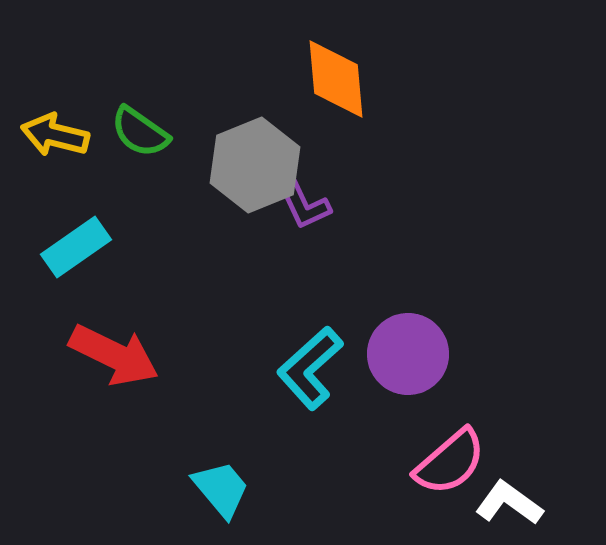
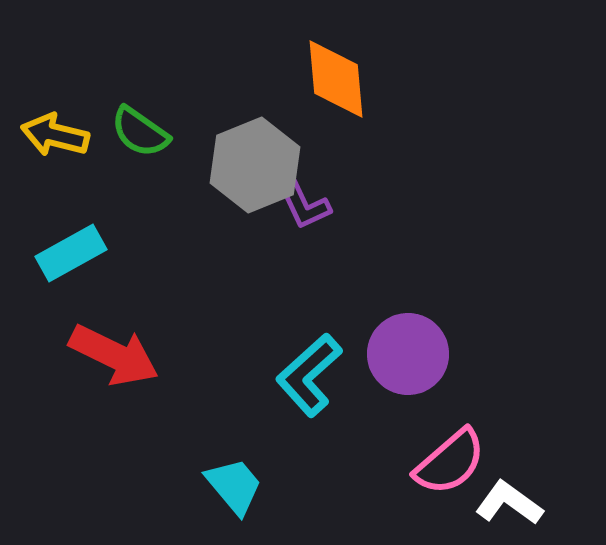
cyan rectangle: moved 5 px left, 6 px down; rotated 6 degrees clockwise
cyan L-shape: moved 1 px left, 7 px down
cyan trapezoid: moved 13 px right, 3 px up
